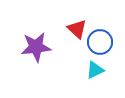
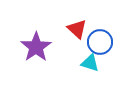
purple star: rotated 28 degrees counterclockwise
cyan triangle: moved 5 px left, 7 px up; rotated 42 degrees clockwise
